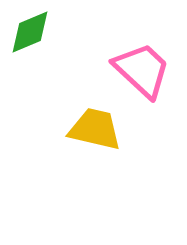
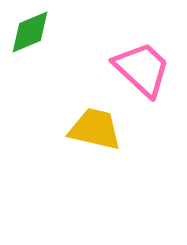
pink trapezoid: moved 1 px up
